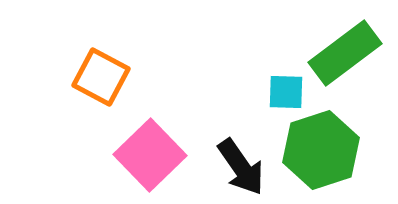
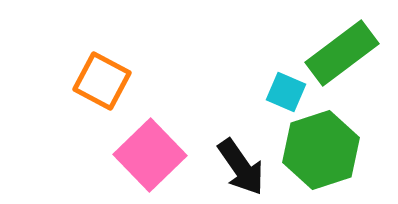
green rectangle: moved 3 px left
orange square: moved 1 px right, 4 px down
cyan square: rotated 21 degrees clockwise
